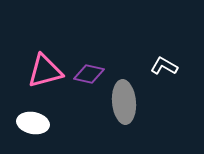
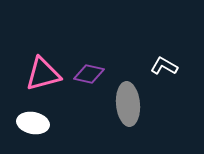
pink triangle: moved 2 px left, 3 px down
gray ellipse: moved 4 px right, 2 px down
